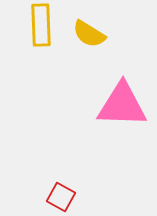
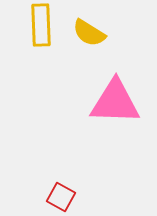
yellow semicircle: moved 1 px up
pink triangle: moved 7 px left, 3 px up
